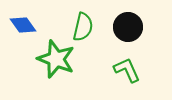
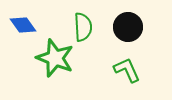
green semicircle: rotated 16 degrees counterclockwise
green star: moved 1 px left, 1 px up
